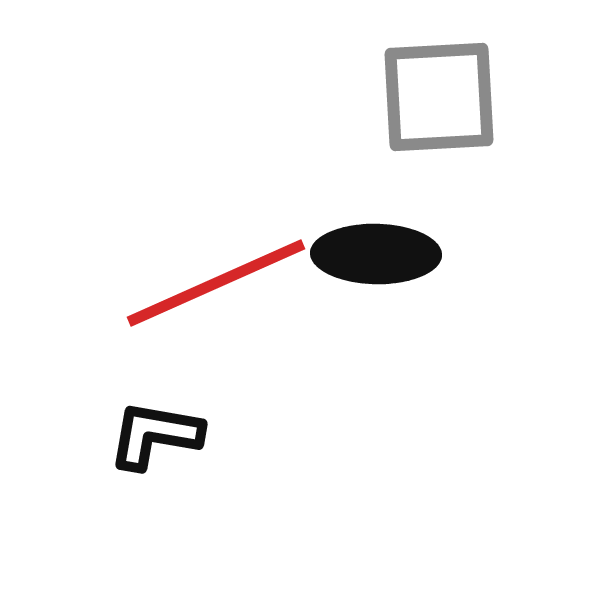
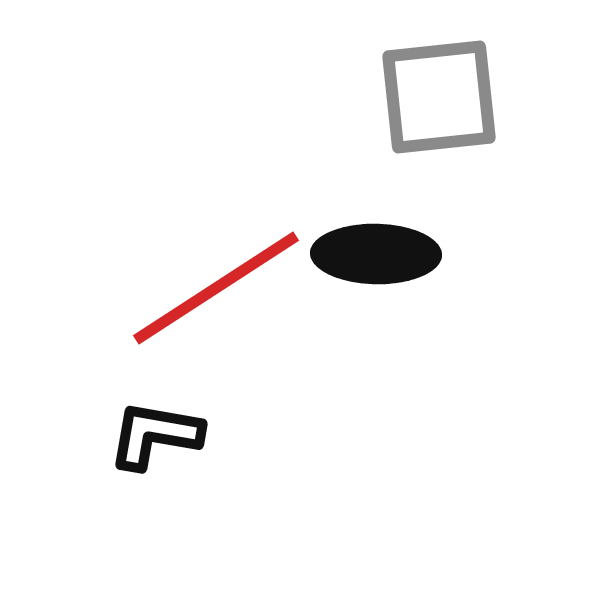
gray square: rotated 3 degrees counterclockwise
red line: moved 5 px down; rotated 9 degrees counterclockwise
